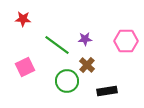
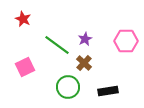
red star: rotated 21 degrees clockwise
purple star: rotated 24 degrees counterclockwise
brown cross: moved 3 px left, 2 px up
green circle: moved 1 px right, 6 px down
black rectangle: moved 1 px right
